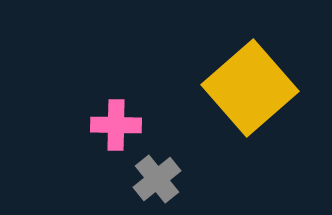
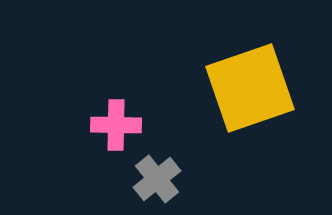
yellow square: rotated 22 degrees clockwise
